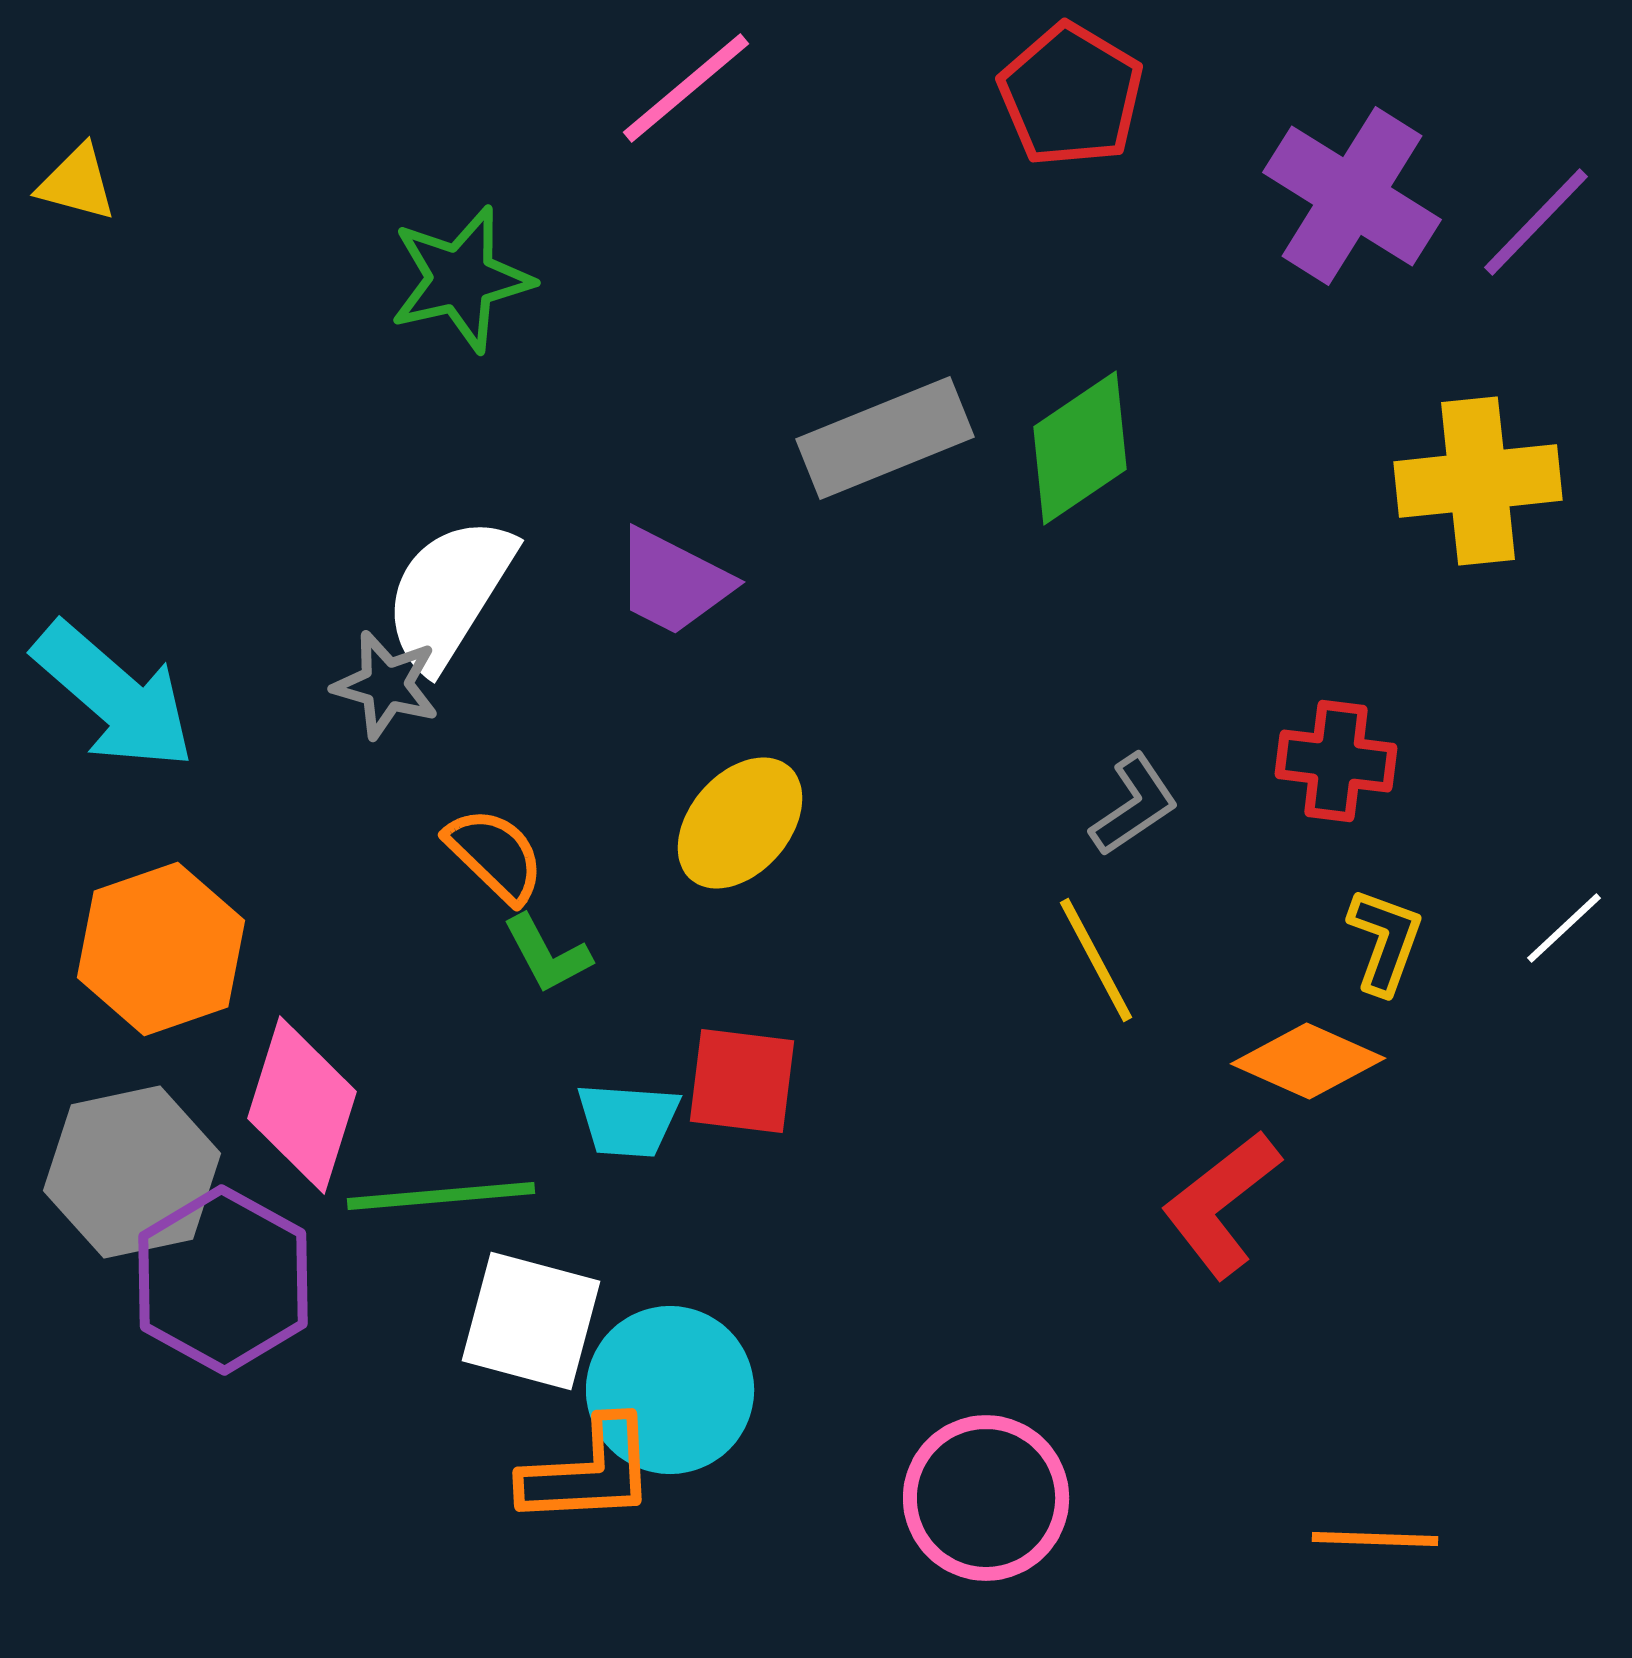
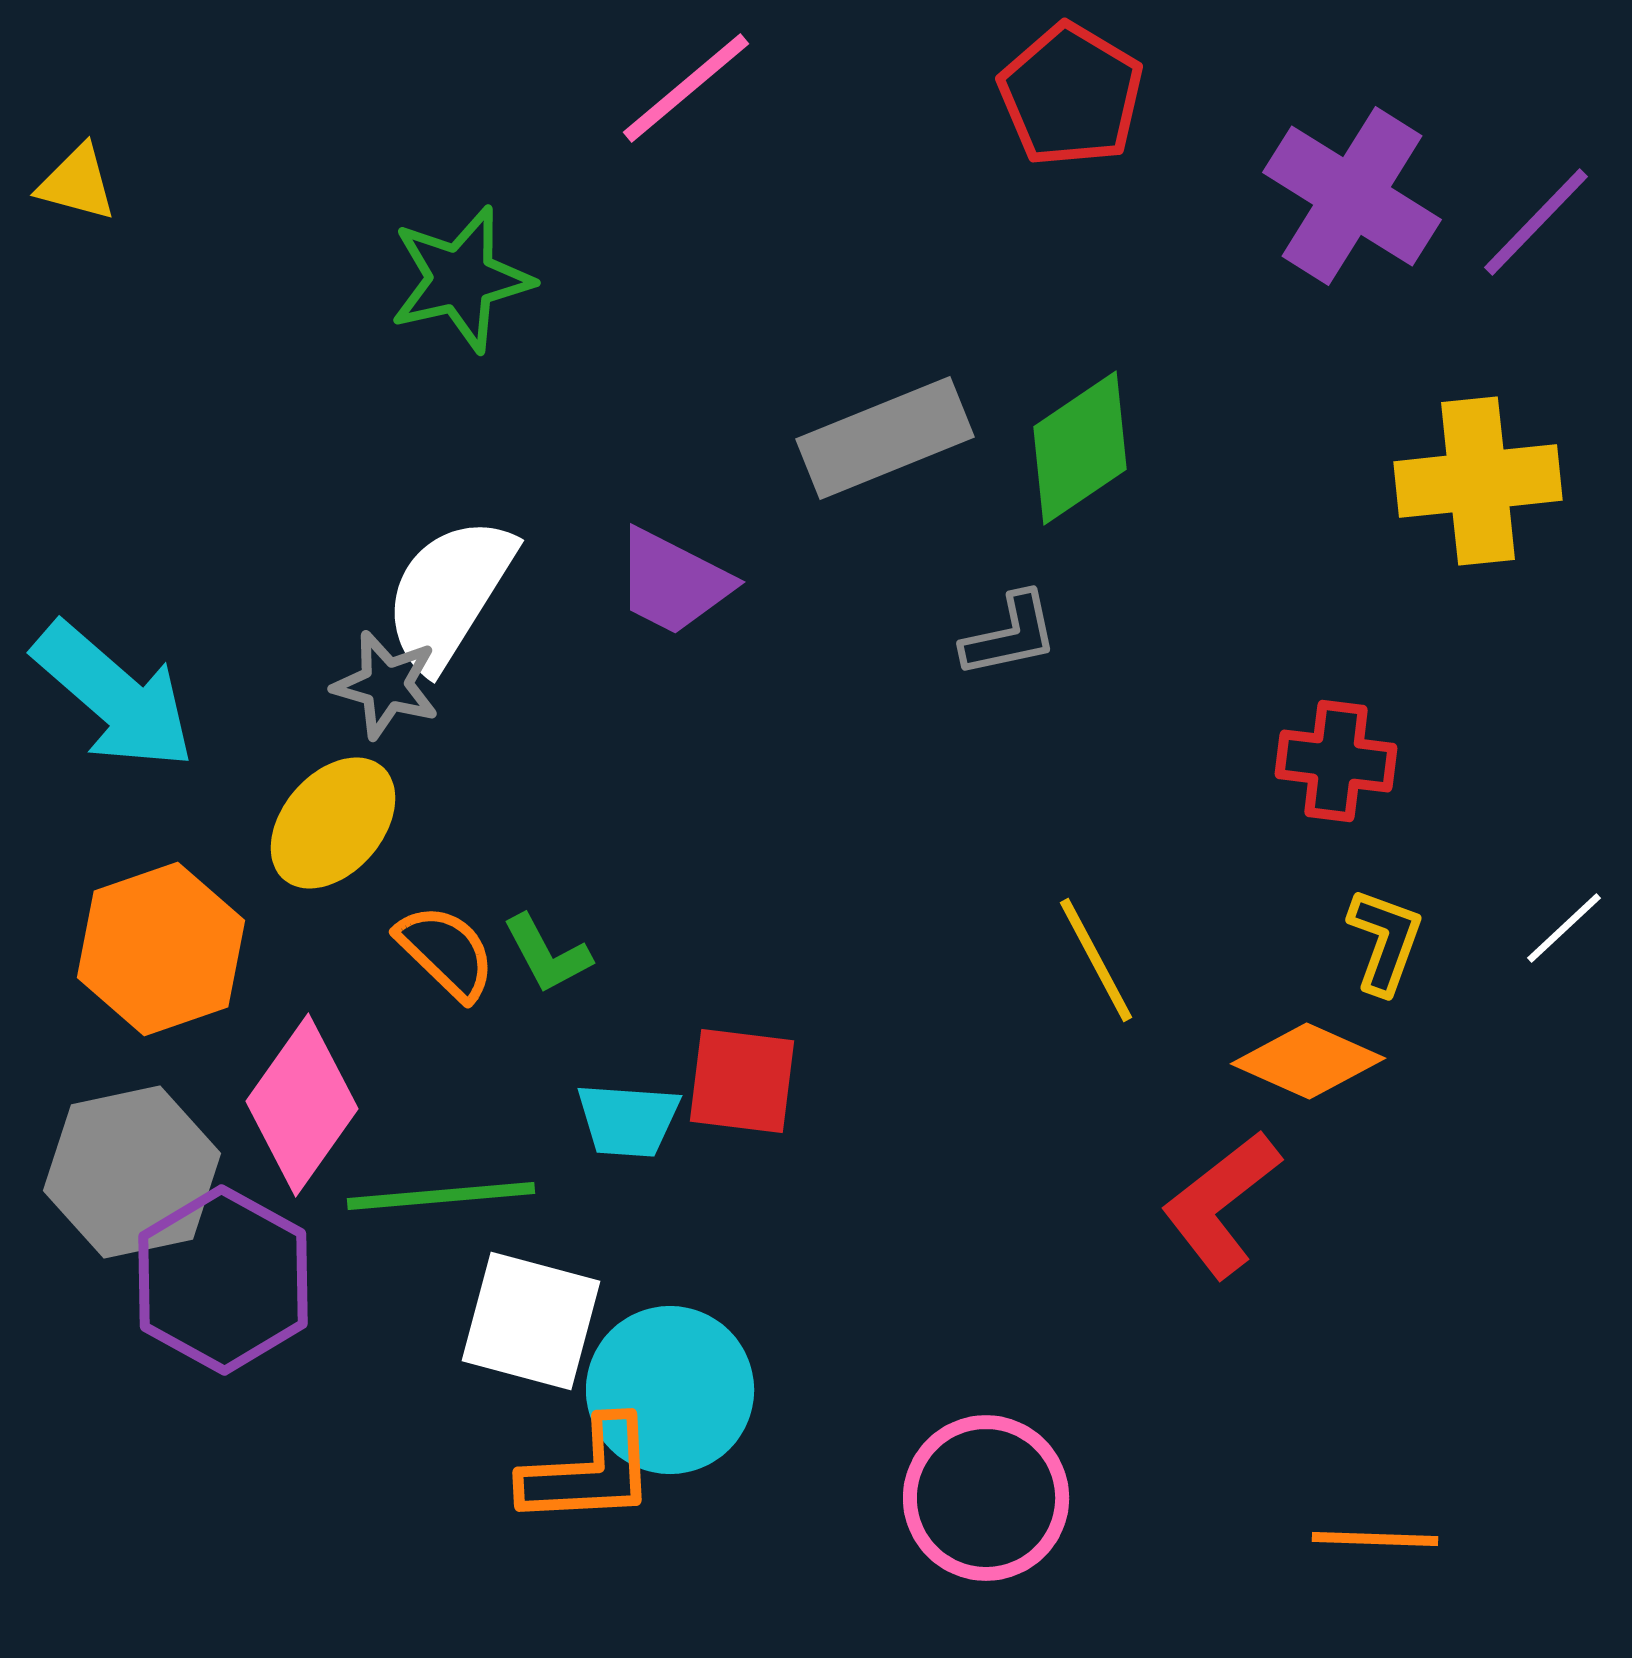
gray L-shape: moved 124 px left, 170 px up; rotated 22 degrees clockwise
yellow ellipse: moved 407 px left
orange semicircle: moved 49 px left, 97 px down
pink diamond: rotated 18 degrees clockwise
